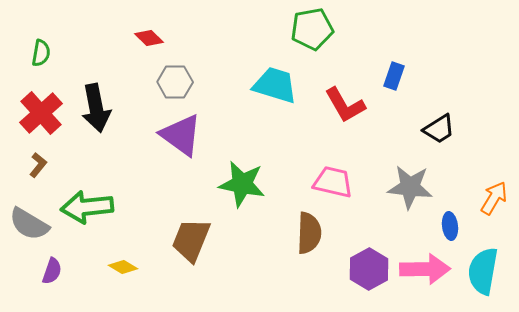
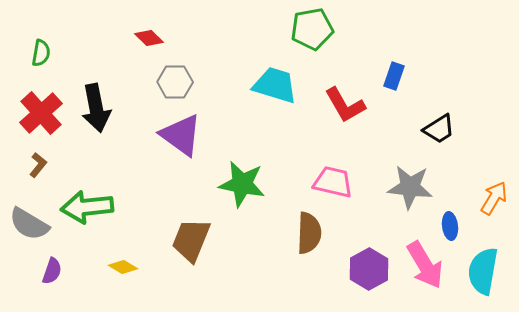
pink arrow: moved 4 px up; rotated 60 degrees clockwise
